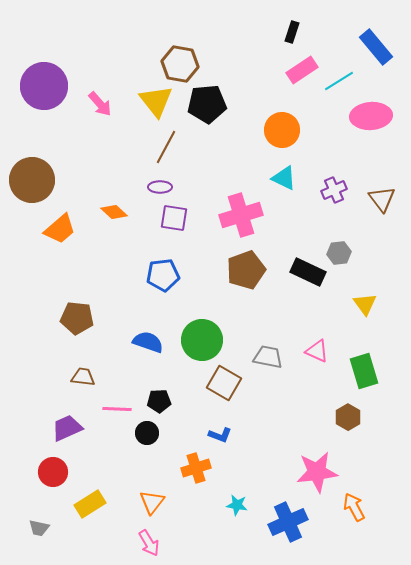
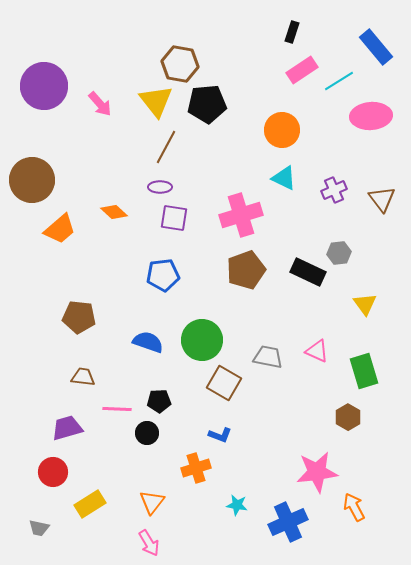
brown pentagon at (77, 318): moved 2 px right, 1 px up
purple trapezoid at (67, 428): rotated 8 degrees clockwise
